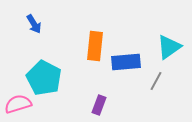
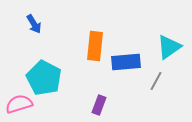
pink semicircle: moved 1 px right
